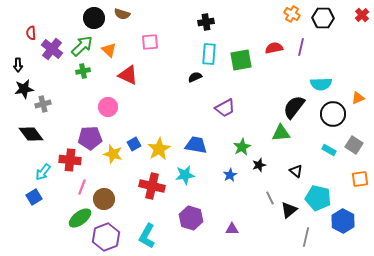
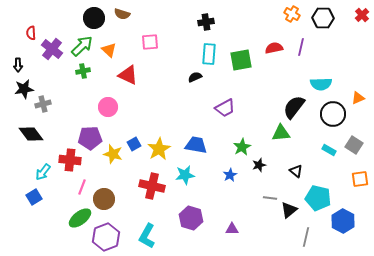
gray line at (270, 198): rotated 56 degrees counterclockwise
